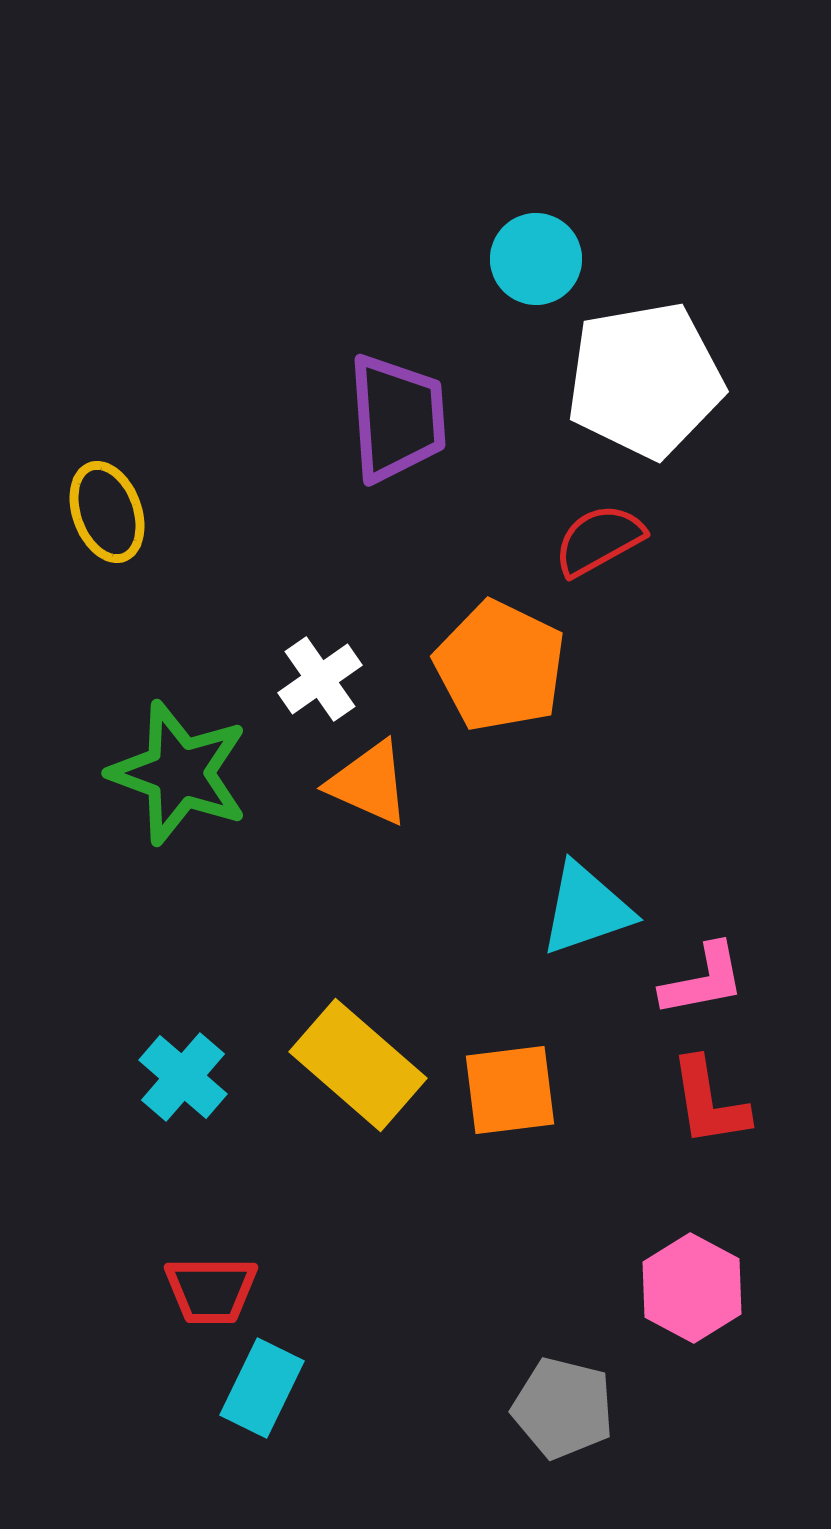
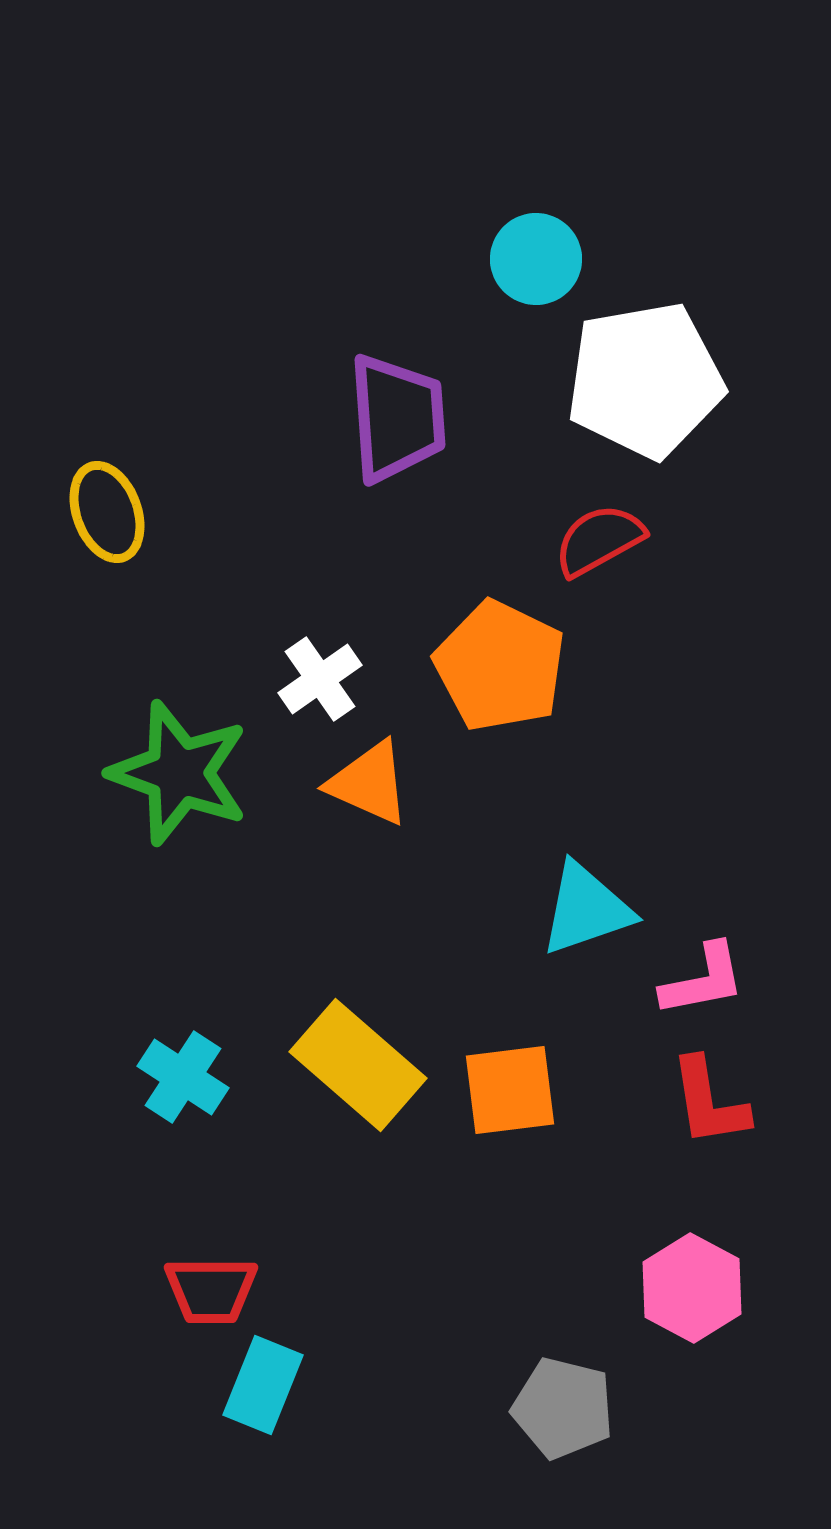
cyan cross: rotated 8 degrees counterclockwise
cyan rectangle: moved 1 px right, 3 px up; rotated 4 degrees counterclockwise
